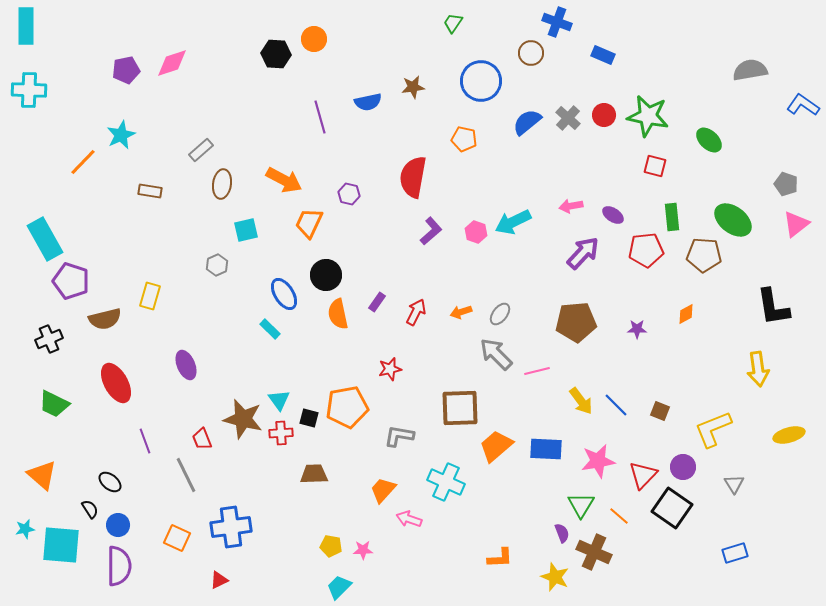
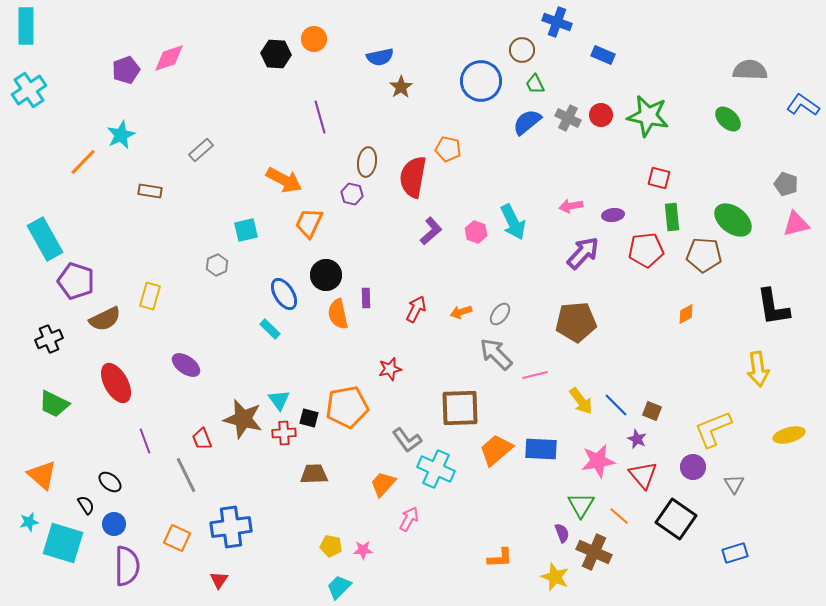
green trapezoid at (453, 23): moved 82 px right, 61 px down; rotated 60 degrees counterclockwise
brown circle at (531, 53): moved 9 px left, 3 px up
pink diamond at (172, 63): moved 3 px left, 5 px up
purple pentagon at (126, 70): rotated 8 degrees counterclockwise
gray semicircle at (750, 70): rotated 12 degrees clockwise
brown star at (413, 87): moved 12 px left; rotated 25 degrees counterclockwise
cyan cross at (29, 90): rotated 36 degrees counterclockwise
blue semicircle at (368, 102): moved 12 px right, 45 px up
red circle at (604, 115): moved 3 px left
gray cross at (568, 118): rotated 15 degrees counterclockwise
orange pentagon at (464, 139): moved 16 px left, 10 px down
green ellipse at (709, 140): moved 19 px right, 21 px up
red square at (655, 166): moved 4 px right, 12 px down
brown ellipse at (222, 184): moved 145 px right, 22 px up
purple hexagon at (349, 194): moved 3 px right
purple ellipse at (613, 215): rotated 40 degrees counterclockwise
cyan arrow at (513, 222): rotated 90 degrees counterclockwise
pink triangle at (796, 224): rotated 24 degrees clockwise
purple pentagon at (71, 281): moved 5 px right
purple rectangle at (377, 302): moved 11 px left, 4 px up; rotated 36 degrees counterclockwise
red arrow at (416, 312): moved 3 px up
brown semicircle at (105, 319): rotated 12 degrees counterclockwise
purple star at (637, 329): moved 110 px down; rotated 24 degrees clockwise
purple ellipse at (186, 365): rotated 32 degrees counterclockwise
pink line at (537, 371): moved 2 px left, 4 px down
brown square at (660, 411): moved 8 px left
red cross at (281, 433): moved 3 px right
gray L-shape at (399, 436): moved 8 px right, 4 px down; rotated 136 degrees counterclockwise
orange trapezoid at (496, 446): moved 4 px down
blue rectangle at (546, 449): moved 5 px left
purple circle at (683, 467): moved 10 px right
red triangle at (643, 475): rotated 24 degrees counterclockwise
cyan cross at (446, 482): moved 10 px left, 13 px up
orange trapezoid at (383, 490): moved 6 px up
black square at (672, 508): moved 4 px right, 11 px down
black semicircle at (90, 509): moved 4 px left, 4 px up
pink arrow at (409, 519): rotated 100 degrees clockwise
blue circle at (118, 525): moved 4 px left, 1 px up
cyan star at (25, 529): moved 4 px right, 7 px up
cyan square at (61, 545): moved 2 px right, 2 px up; rotated 12 degrees clockwise
purple semicircle at (119, 566): moved 8 px right
red triangle at (219, 580): rotated 30 degrees counterclockwise
